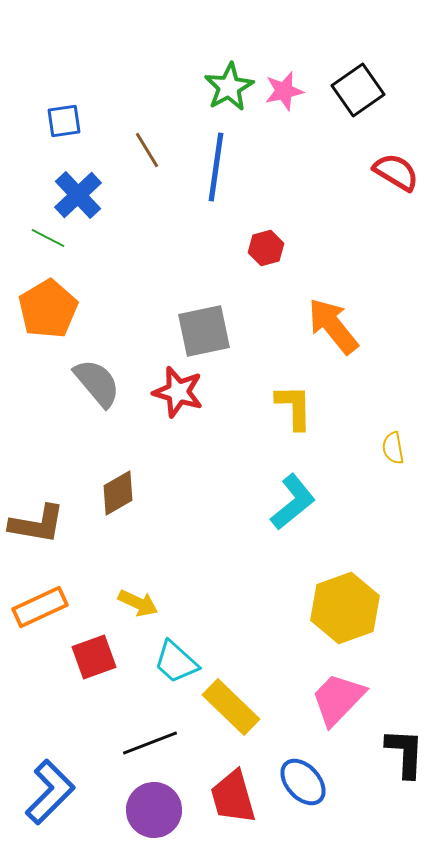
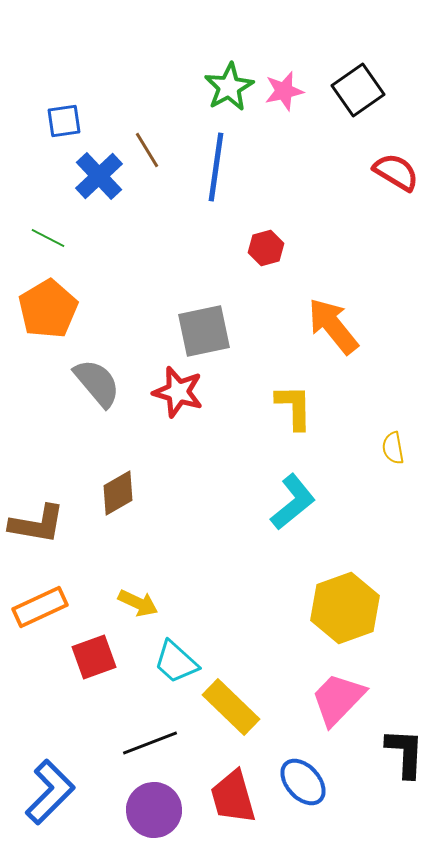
blue cross: moved 21 px right, 19 px up
